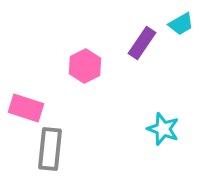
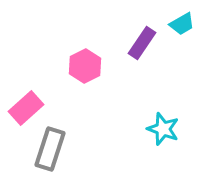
cyan trapezoid: moved 1 px right
pink rectangle: rotated 60 degrees counterclockwise
gray rectangle: rotated 12 degrees clockwise
